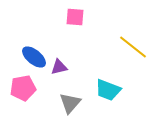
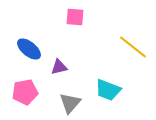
blue ellipse: moved 5 px left, 8 px up
pink pentagon: moved 2 px right, 4 px down
